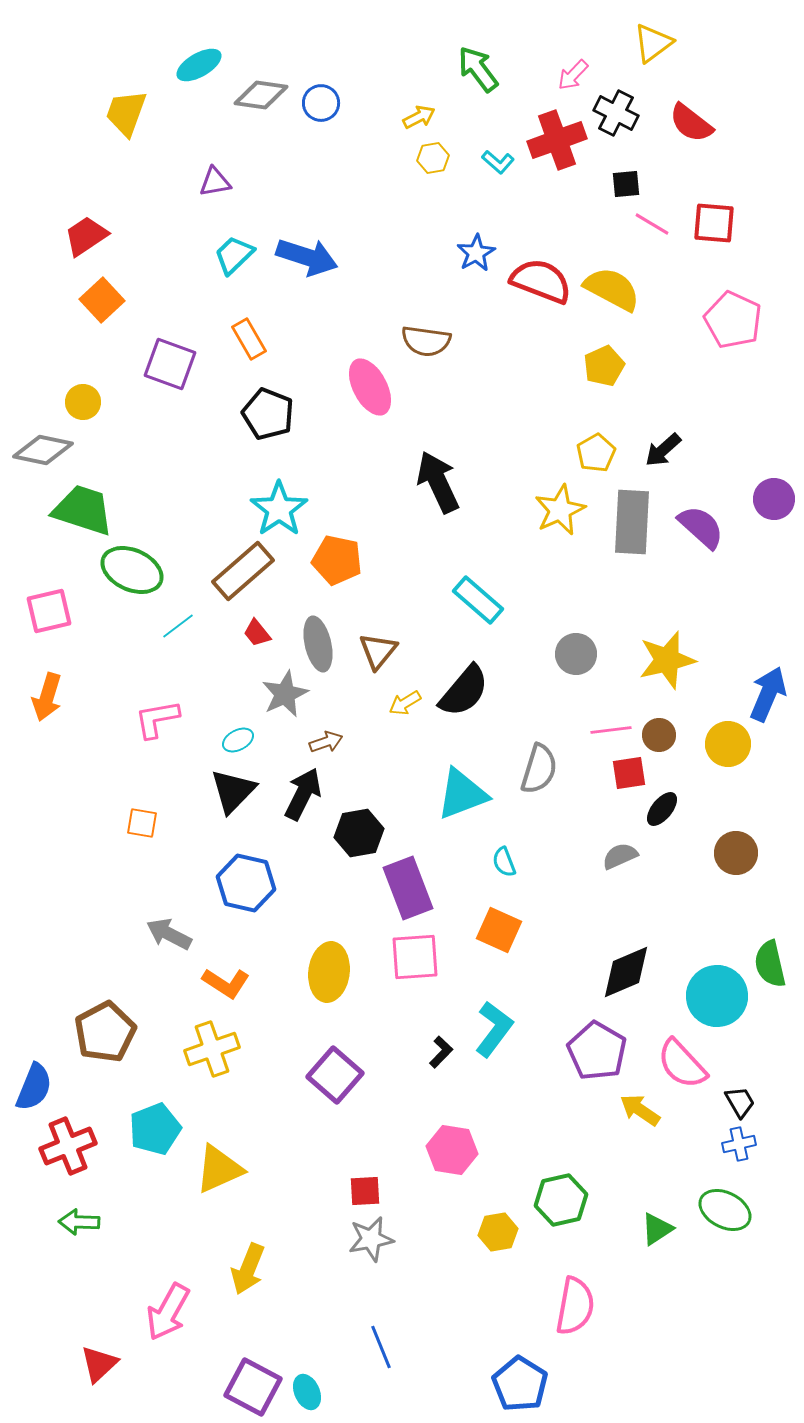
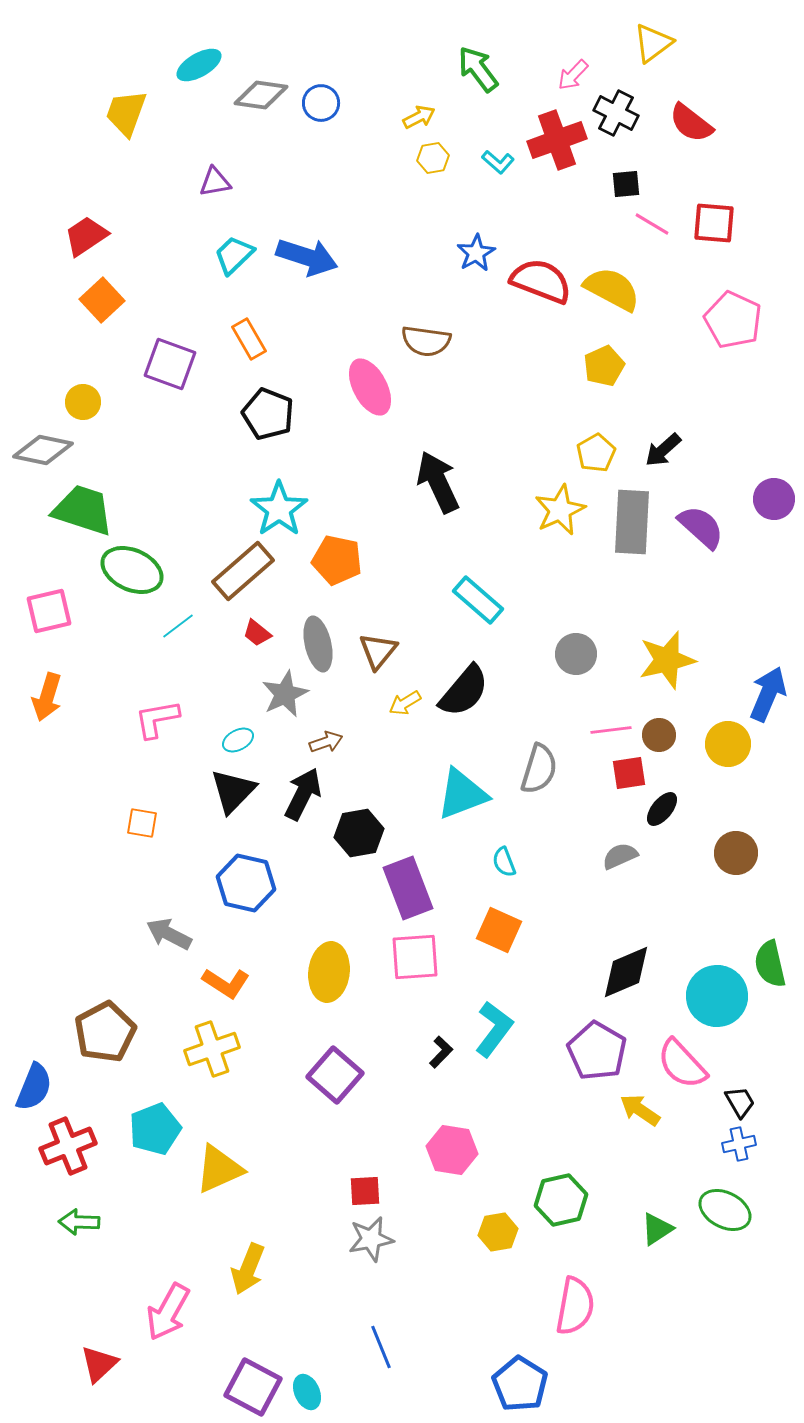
red trapezoid at (257, 633): rotated 12 degrees counterclockwise
